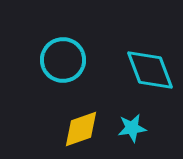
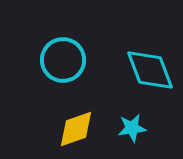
yellow diamond: moved 5 px left
